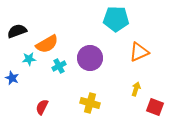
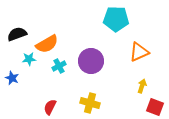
black semicircle: moved 3 px down
purple circle: moved 1 px right, 3 px down
yellow arrow: moved 6 px right, 3 px up
red semicircle: moved 8 px right
